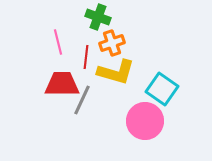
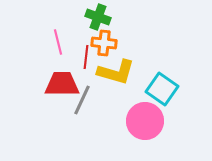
orange cross: moved 8 px left; rotated 25 degrees clockwise
